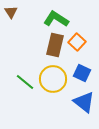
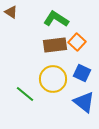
brown triangle: rotated 24 degrees counterclockwise
brown rectangle: rotated 70 degrees clockwise
green line: moved 12 px down
